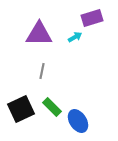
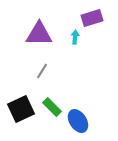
cyan arrow: rotated 56 degrees counterclockwise
gray line: rotated 21 degrees clockwise
